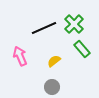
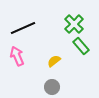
black line: moved 21 px left
green rectangle: moved 1 px left, 3 px up
pink arrow: moved 3 px left
